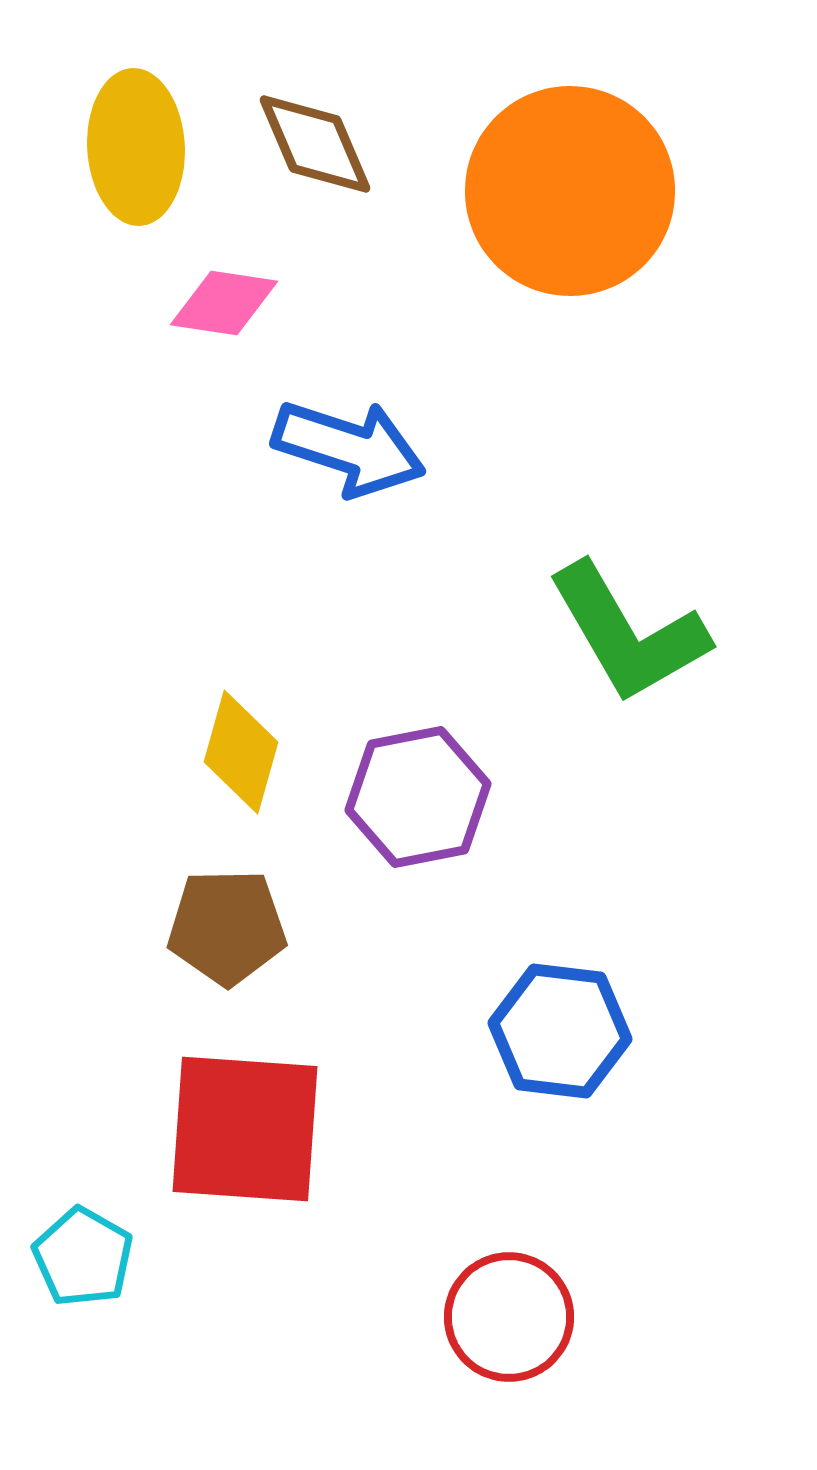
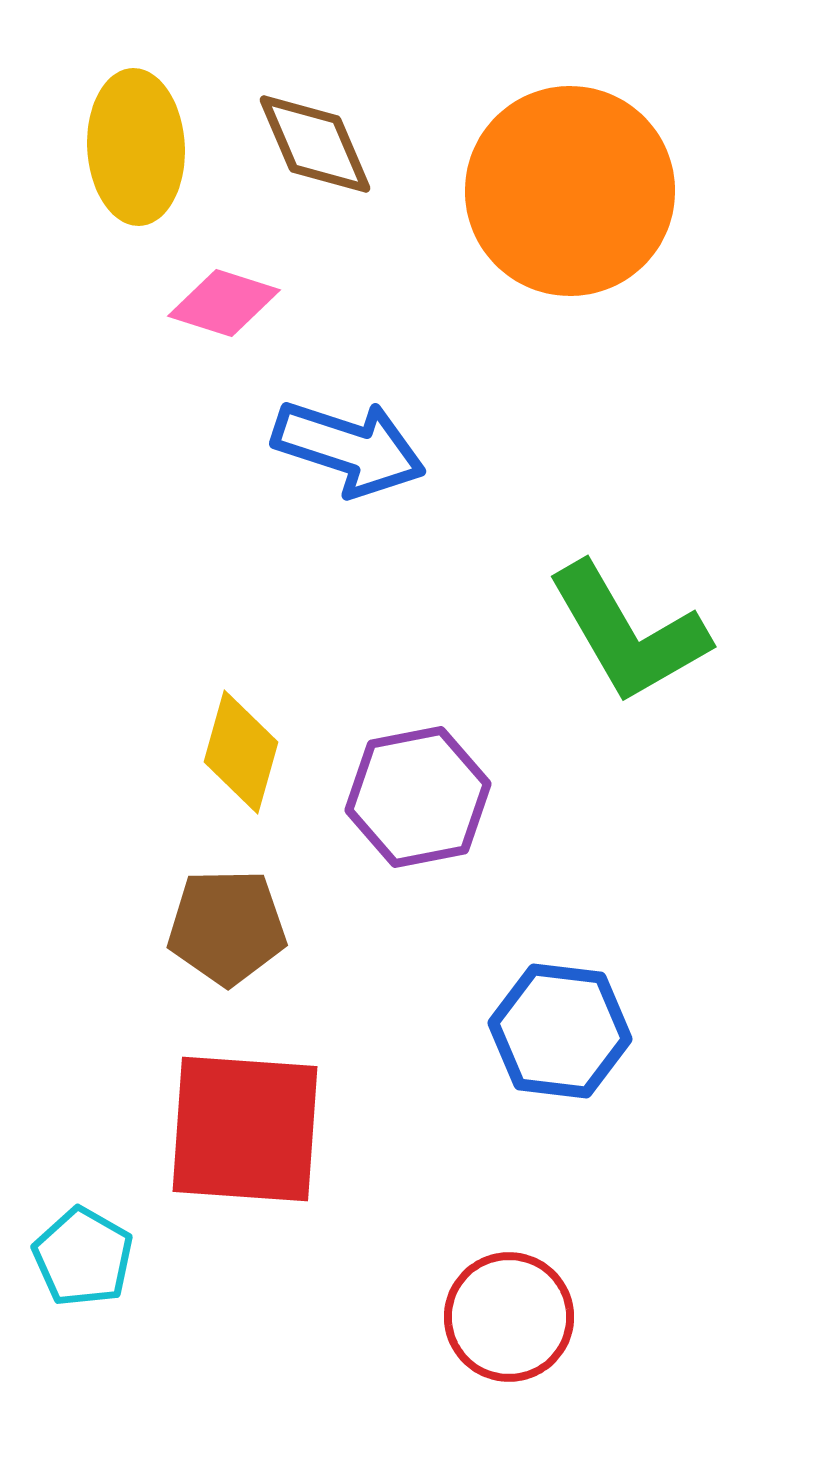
pink diamond: rotated 9 degrees clockwise
